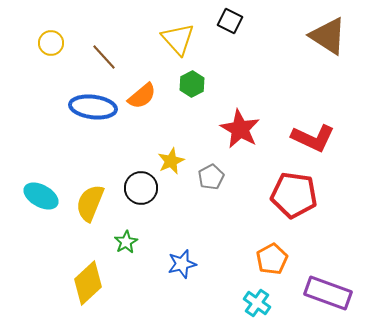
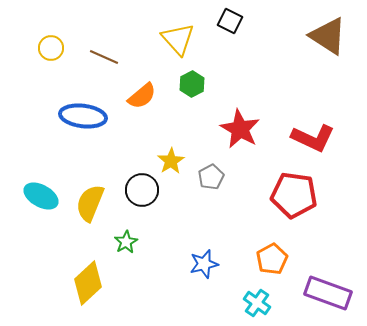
yellow circle: moved 5 px down
brown line: rotated 24 degrees counterclockwise
blue ellipse: moved 10 px left, 9 px down
yellow star: rotated 8 degrees counterclockwise
black circle: moved 1 px right, 2 px down
blue star: moved 22 px right
